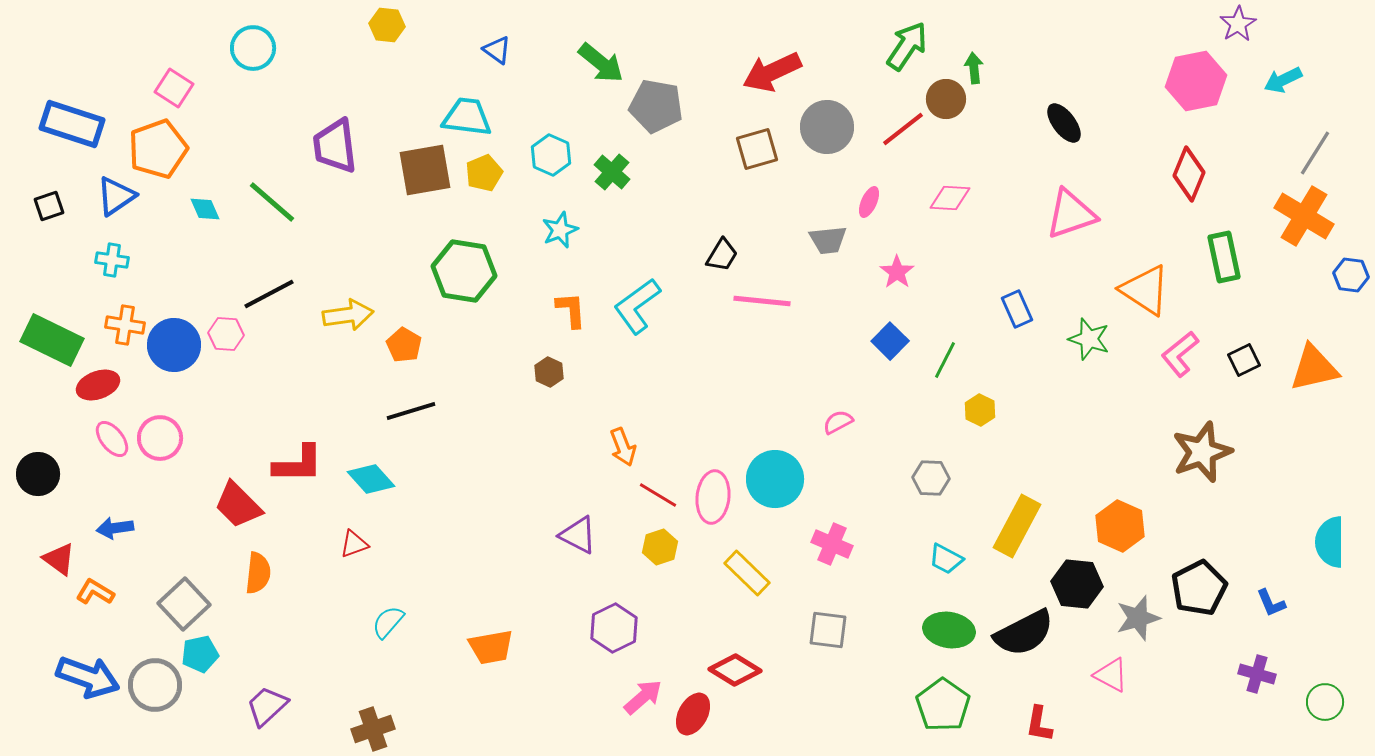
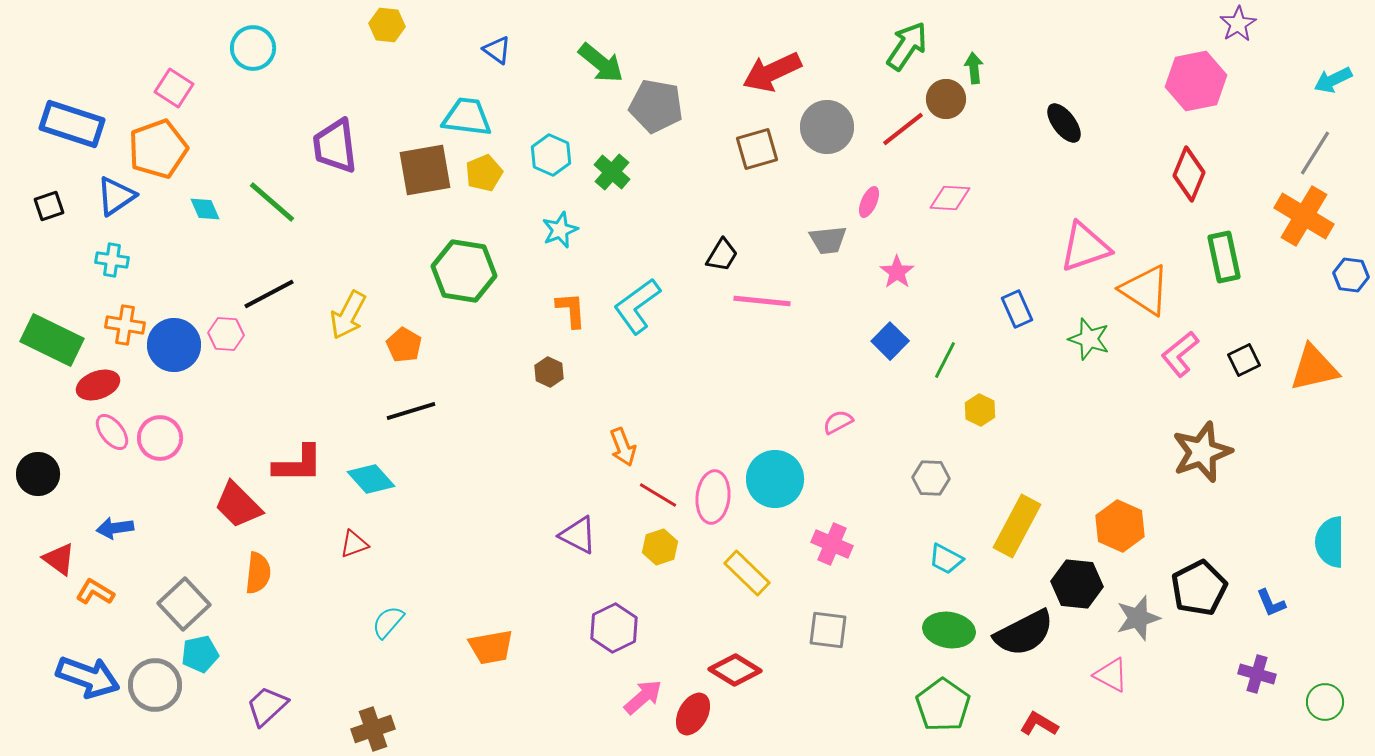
cyan arrow at (1283, 80): moved 50 px right
pink triangle at (1071, 214): moved 14 px right, 33 px down
yellow arrow at (348, 315): rotated 126 degrees clockwise
pink ellipse at (112, 439): moved 7 px up
red L-shape at (1039, 724): rotated 111 degrees clockwise
